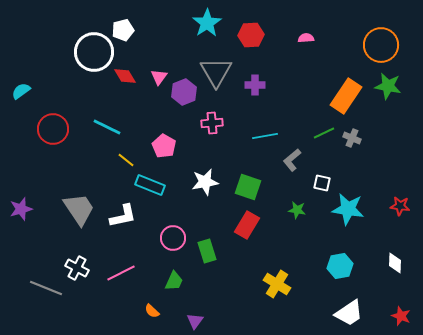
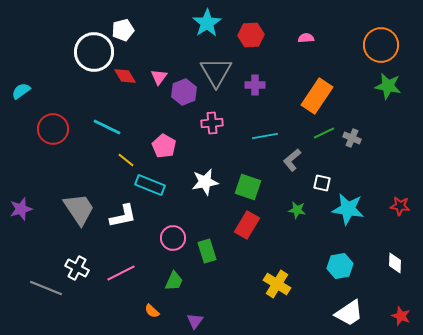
orange rectangle at (346, 96): moved 29 px left
